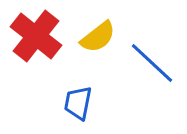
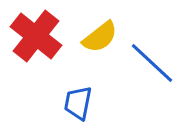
yellow semicircle: moved 2 px right
